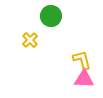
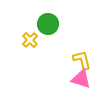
green circle: moved 3 px left, 8 px down
pink triangle: moved 3 px left; rotated 15 degrees clockwise
